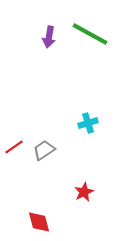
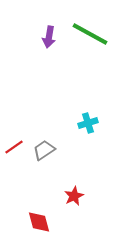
red star: moved 10 px left, 4 px down
